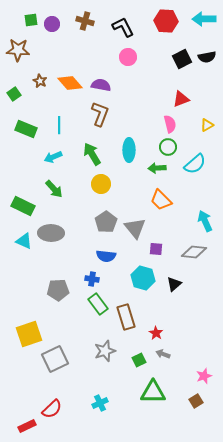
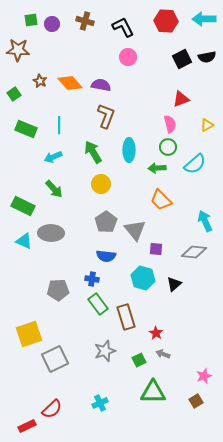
brown L-shape at (100, 114): moved 6 px right, 2 px down
green arrow at (92, 154): moved 1 px right, 2 px up
gray triangle at (135, 228): moved 2 px down
